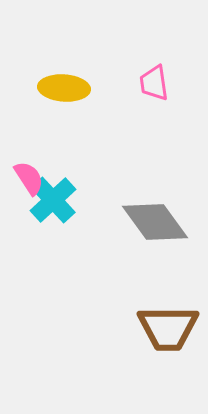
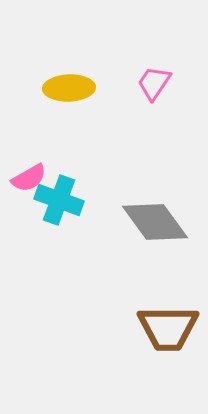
pink trapezoid: rotated 42 degrees clockwise
yellow ellipse: moved 5 px right; rotated 6 degrees counterclockwise
pink semicircle: rotated 93 degrees clockwise
cyan cross: moved 6 px right; rotated 27 degrees counterclockwise
